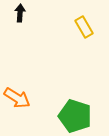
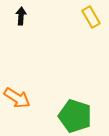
black arrow: moved 1 px right, 3 px down
yellow rectangle: moved 7 px right, 10 px up
